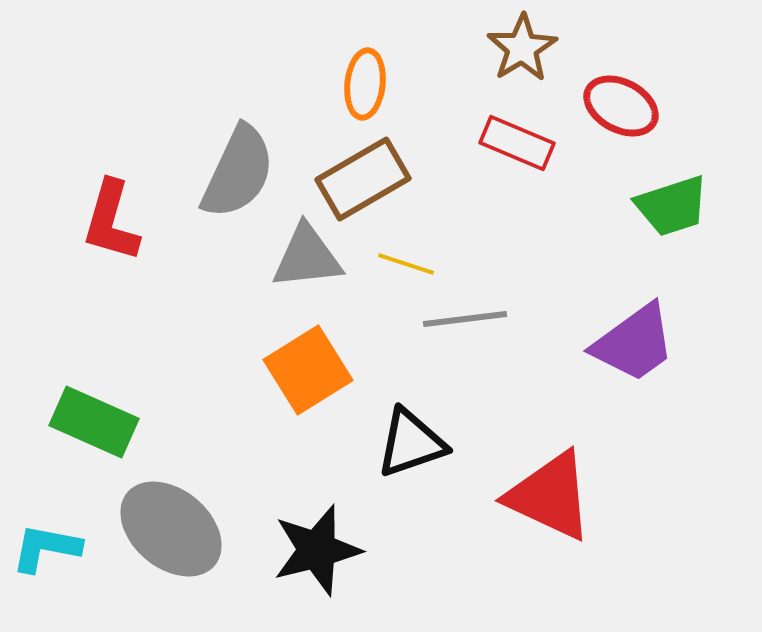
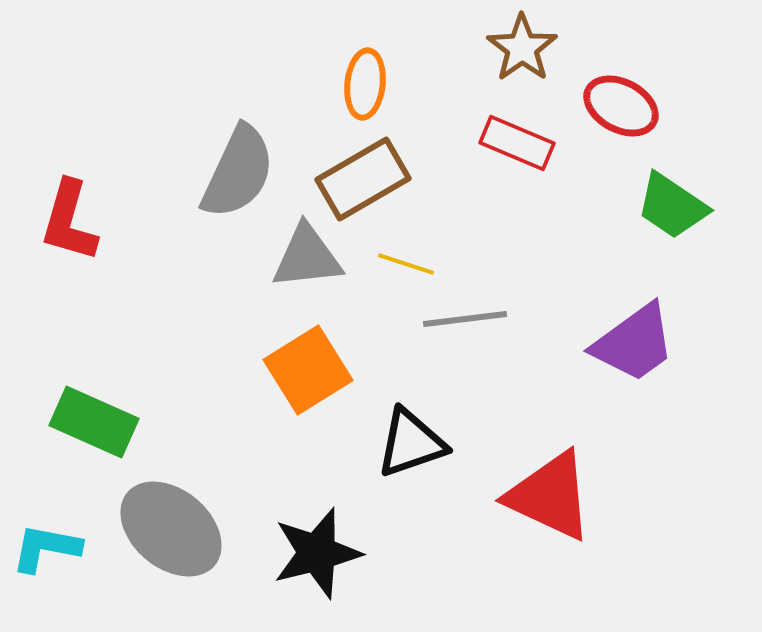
brown star: rotated 4 degrees counterclockwise
green trapezoid: rotated 52 degrees clockwise
red L-shape: moved 42 px left
black star: moved 3 px down
